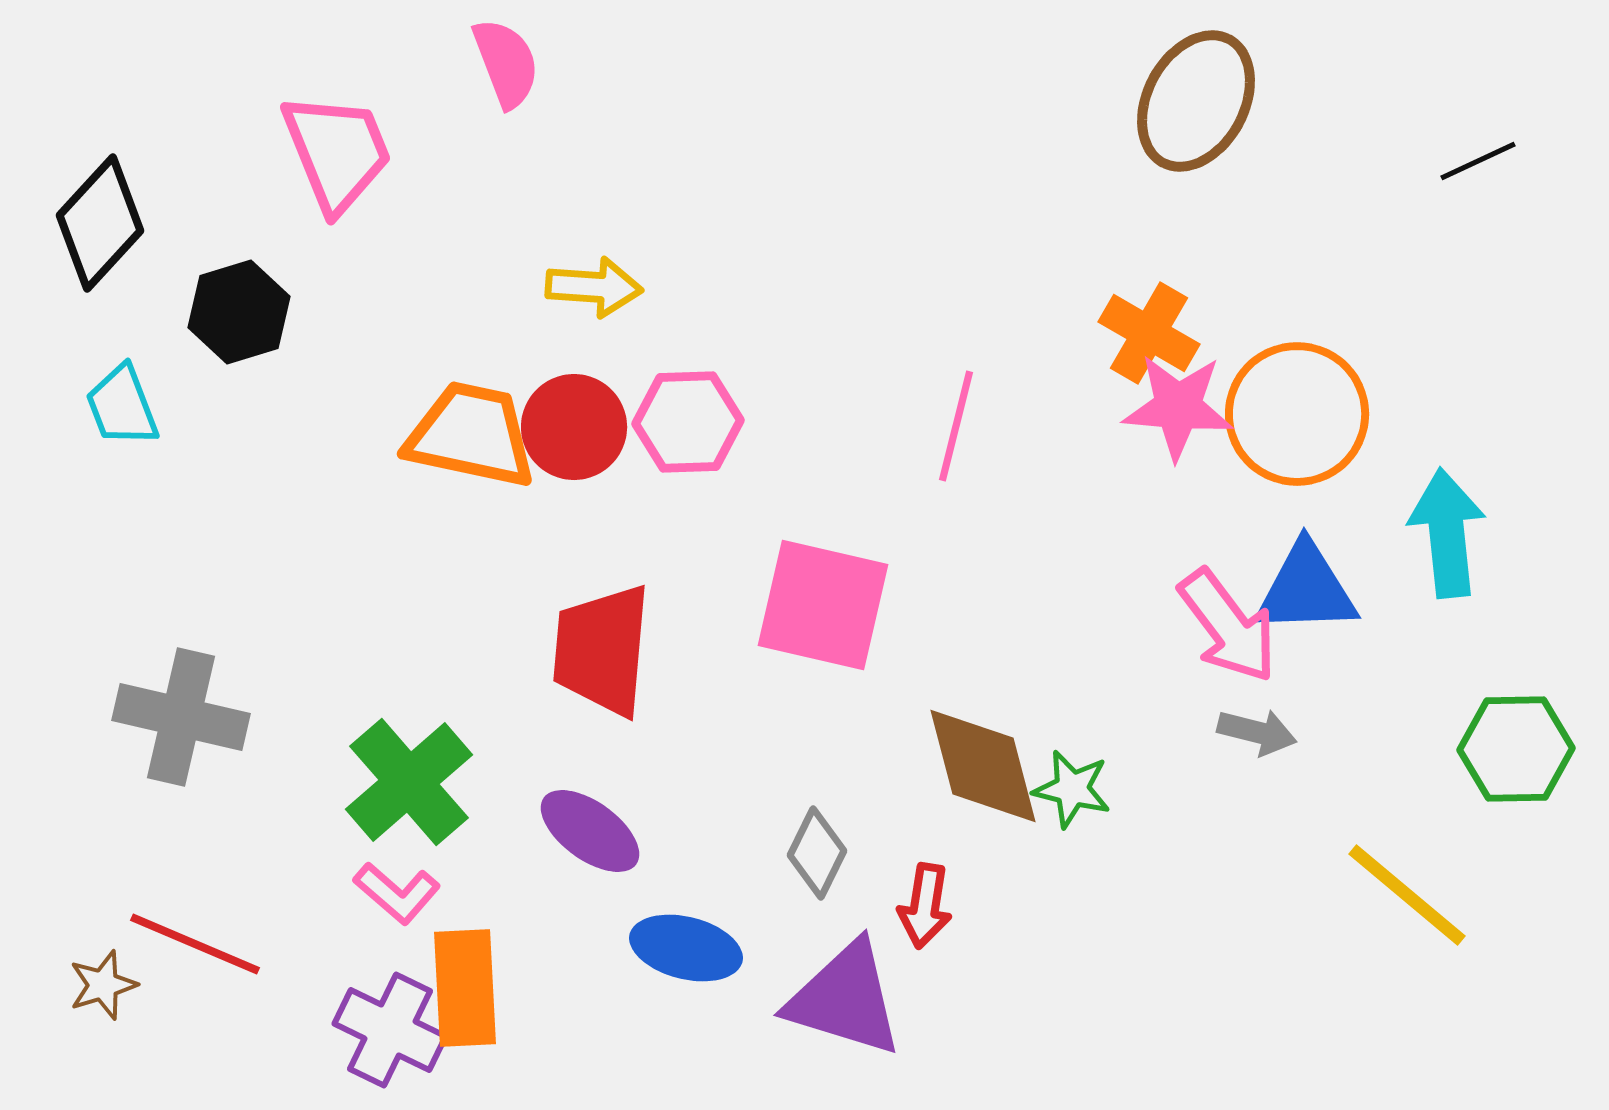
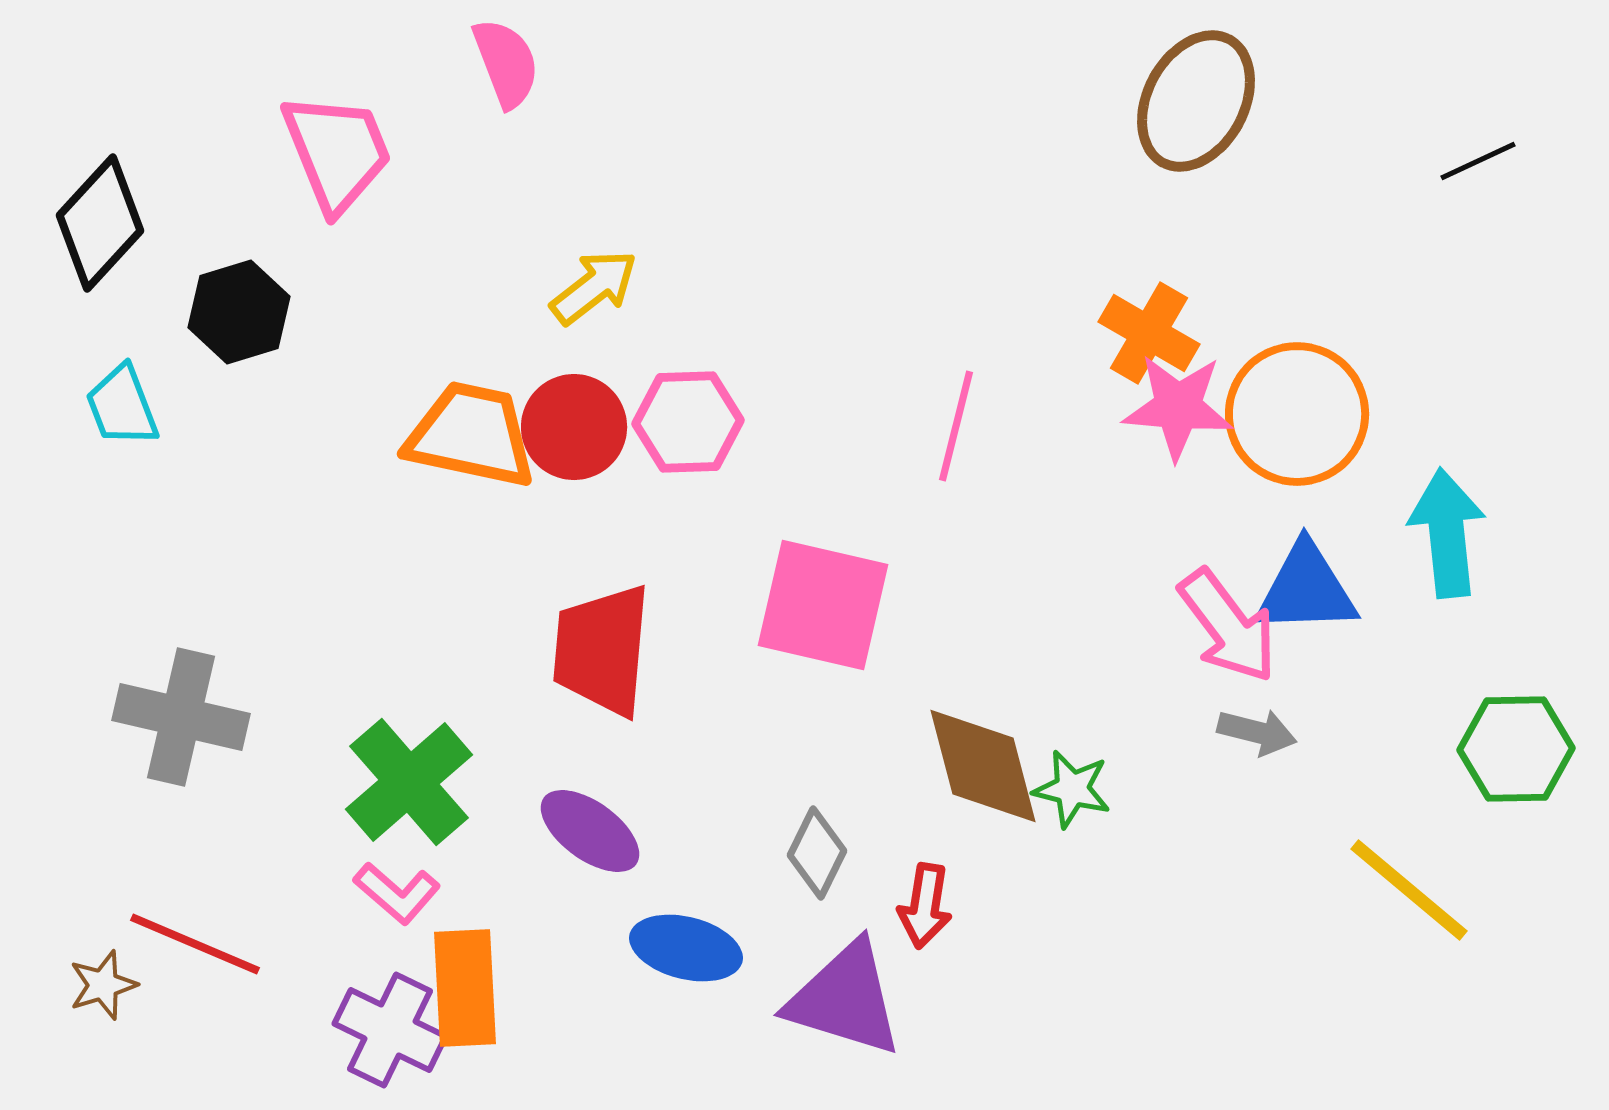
yellow arrow: rotated 42 degrees counterclockwise
yellow line: moved 2 px right, 5 px up
